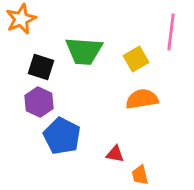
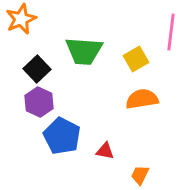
black square: moved 4 px left, 2 px down; rotated 28 degrees clockwise
red triangle: moved 10 px left, 3 px up
orange trapezoid: rotated 40 degrees clockwise
